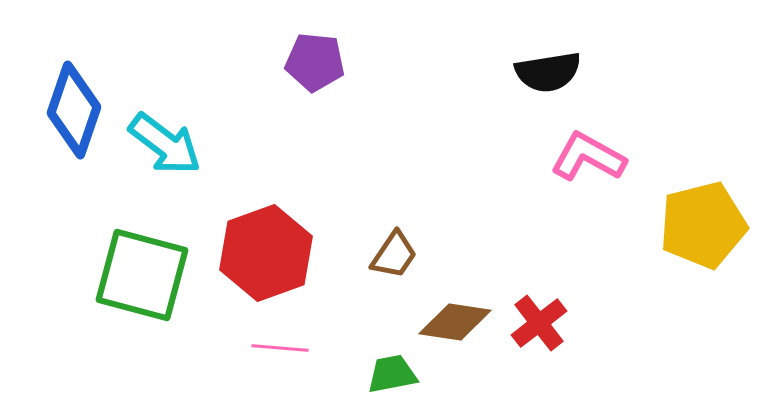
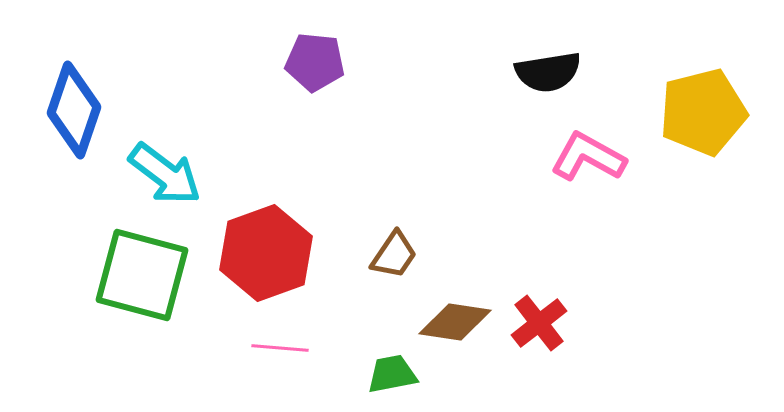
cyan arrow: moved 30 px down
yellow pentagon: moved 113 px up
